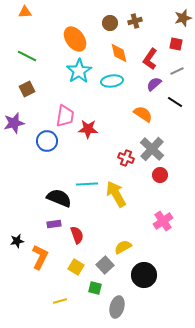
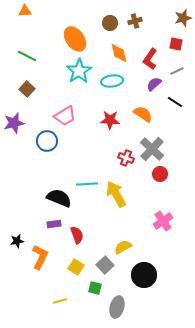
orange triangle: moved 1 px up
brown square: rotated 21 degrees counterclockwise
pink trapezoid: rotated 50 degrees clockwise
red star: moved 22 px right, 9 px up
red circle: moved 1 px up
